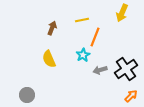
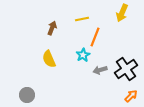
yellow line: moved 1 px up
